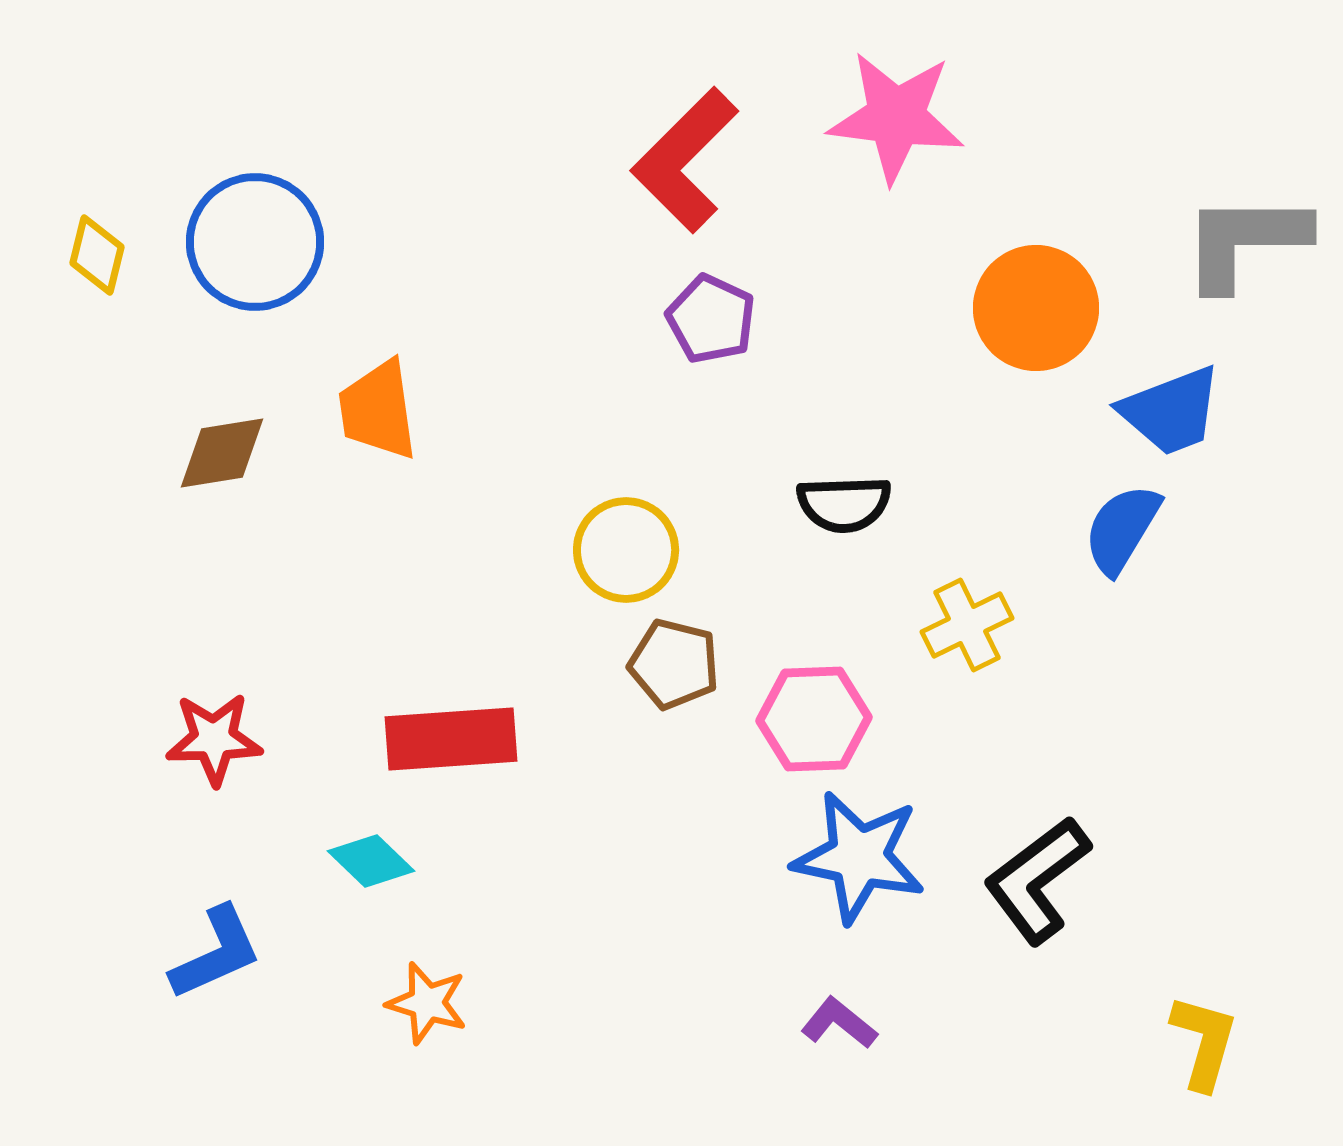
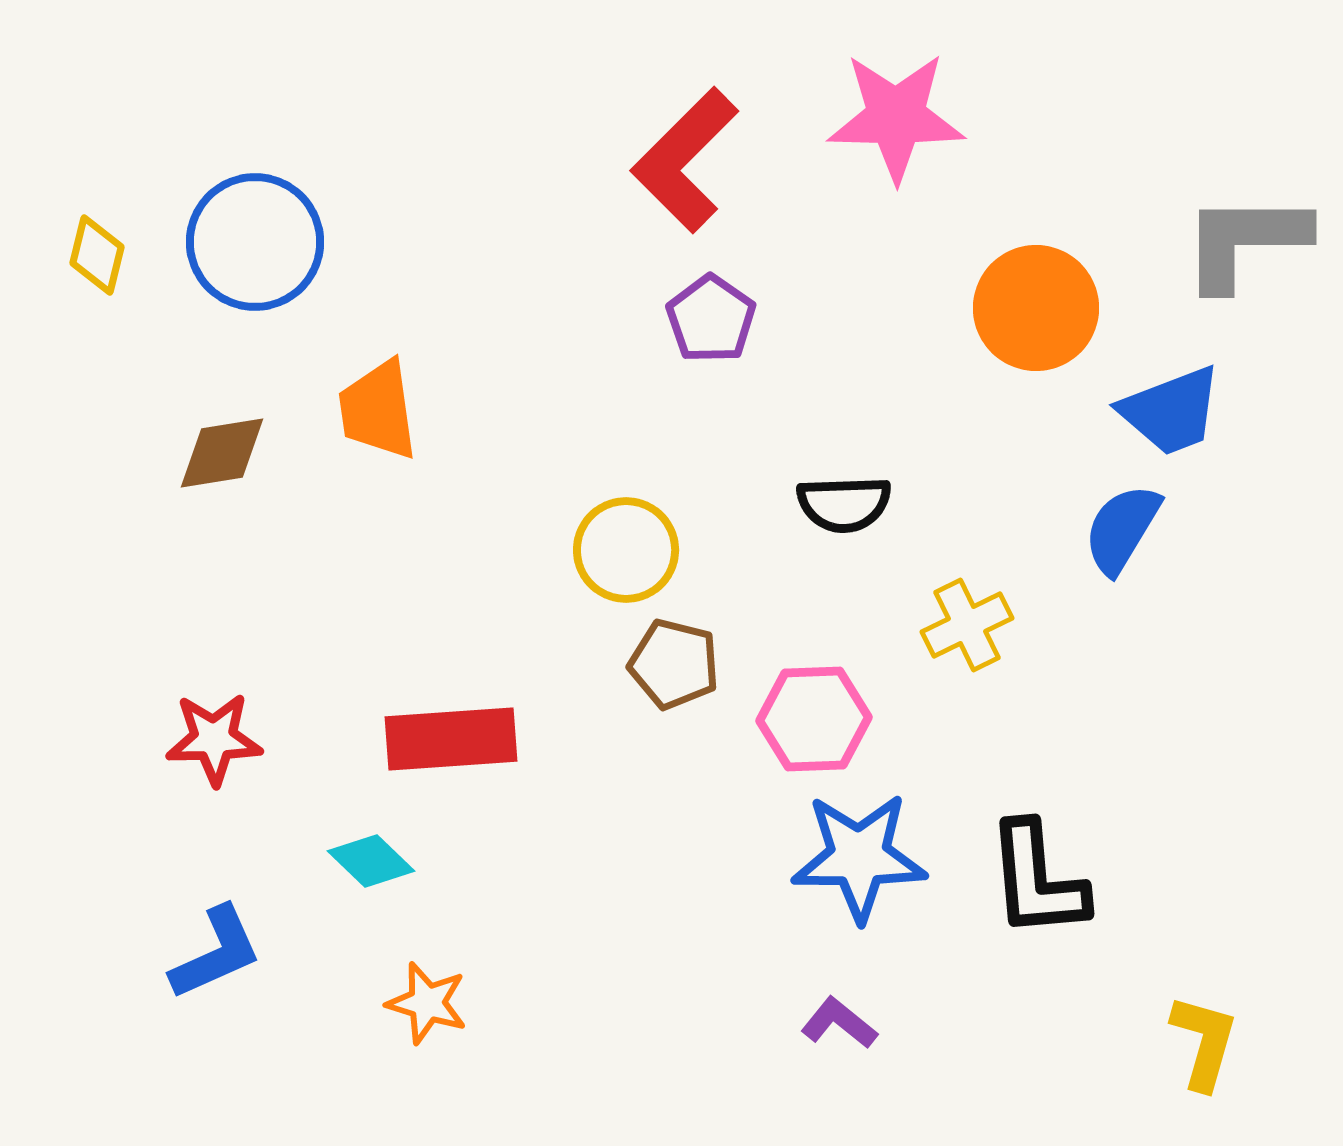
pink star: rotated 6 degrees counterclockwise
purple pentagon: rotated 10 degrees clockwise
blue star: rotated 12 degrees counterclockwise
black L-shape: rotated 58 degrees counterclockwise
